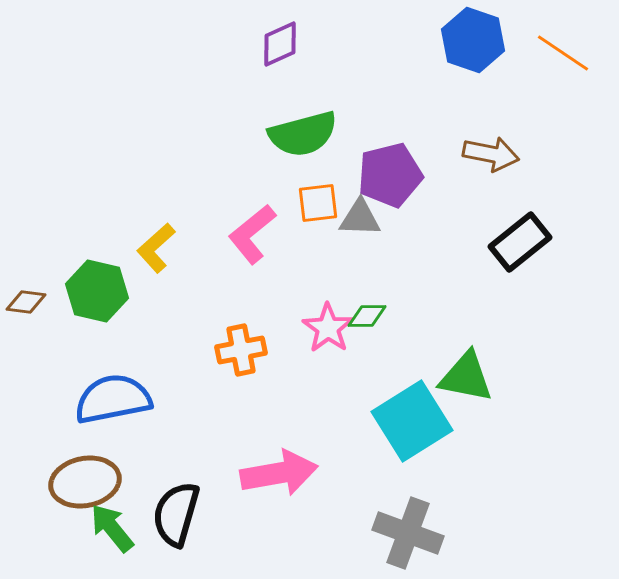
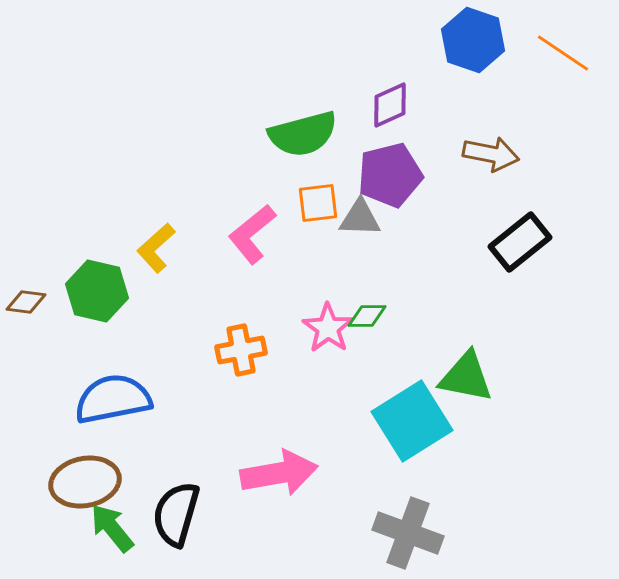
purple diamond: moved 110 px right, 61 px down
